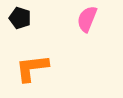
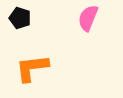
pink semicircle: moved 1 px right, 1 px up
